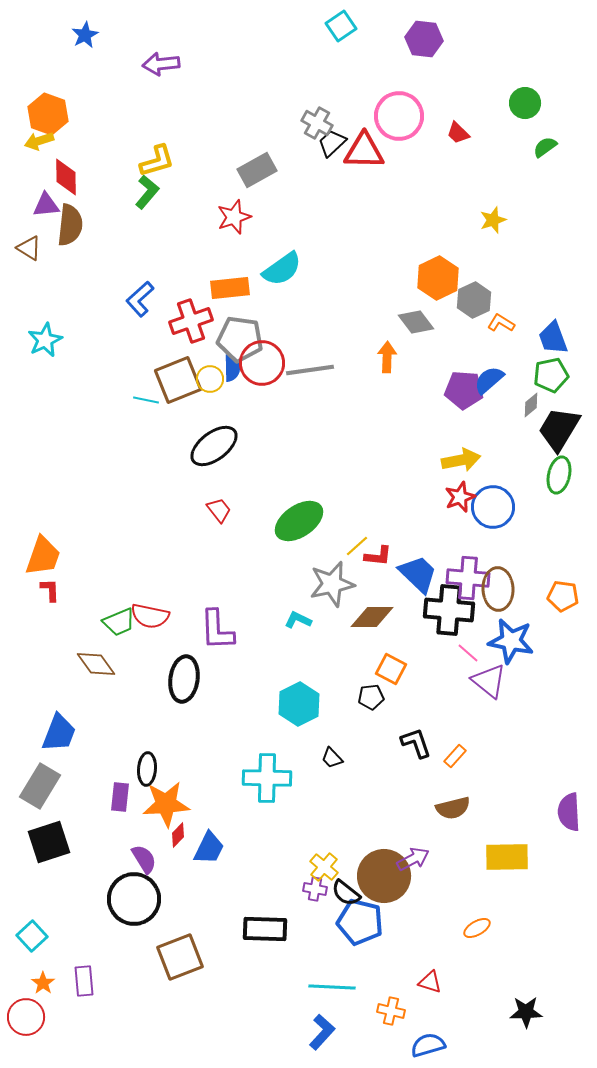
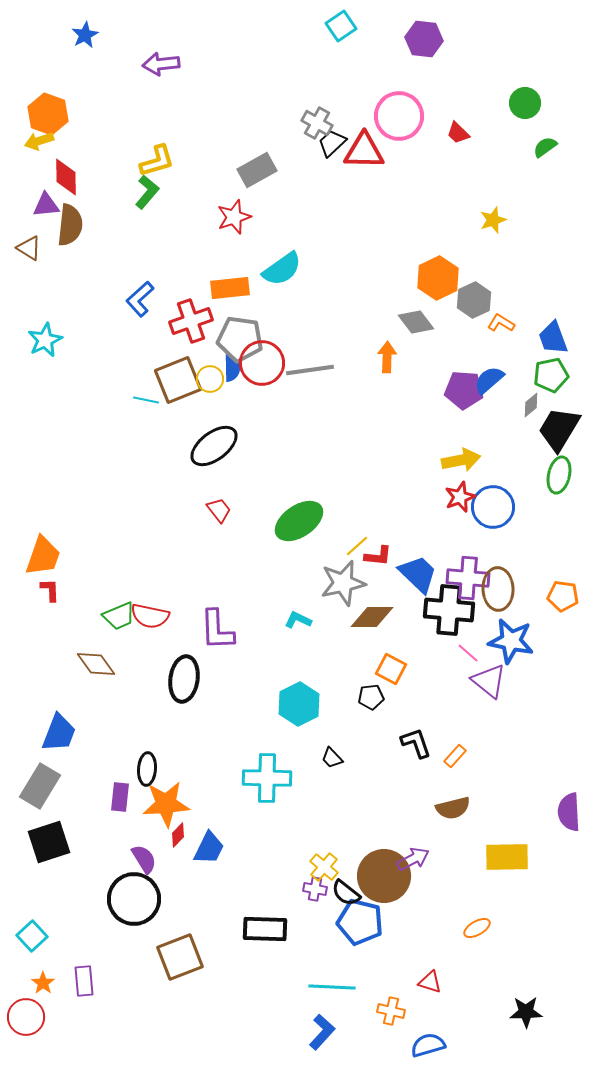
gray star at (332, 584): moved 11 px right, 1 px up
green trapezoid at (119, 622): moved 6 px up
